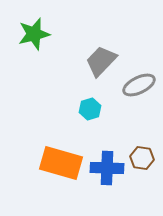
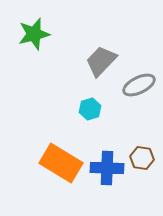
orange rectangle: rotated 15 degrees clockwise
